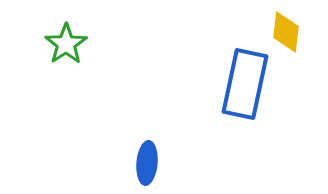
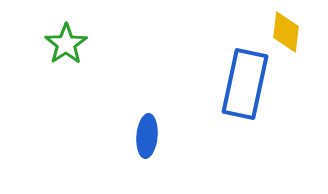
blue ellipse: moved 27 px up
